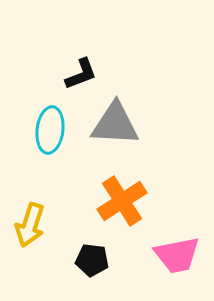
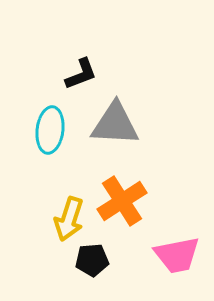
yellow arrow: moved 39 px right, 6 px up
black pentagon: rotated 12 degrees counterclockwise
